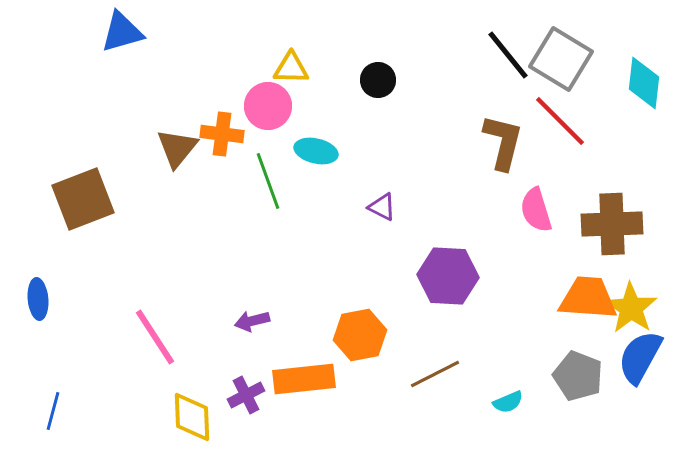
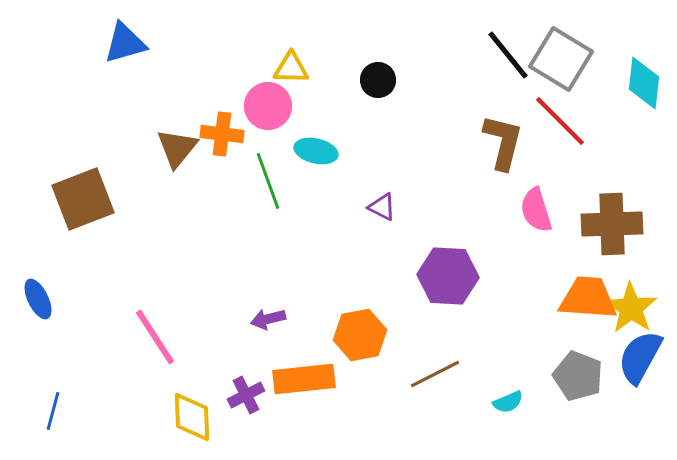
blue triangle: moved 3 px right, 11 px down
blue ellipse: rotated 21 degrees counterclockwise
purple arrow: moved 16 px right, 2 px up
